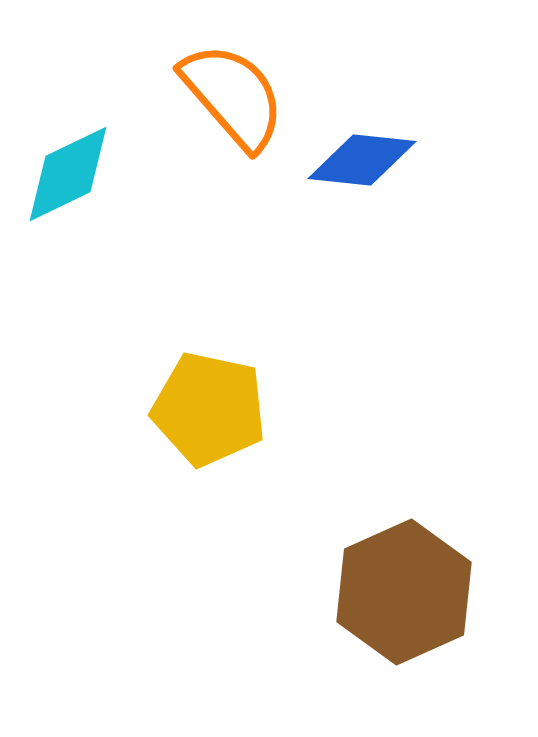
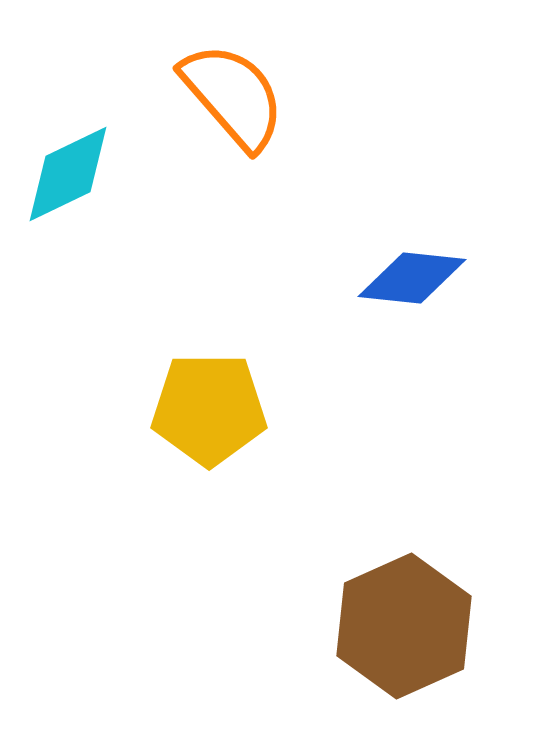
blue diamond: moved 50 px right, 118 px down
yellow pentagon: rotated 12 degrees counterclockwise
brown hexagon: moved 34 px down
